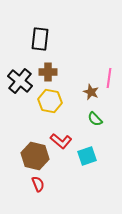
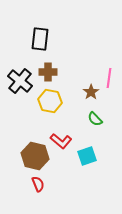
brown star: rotated 14 degrees clockwise
